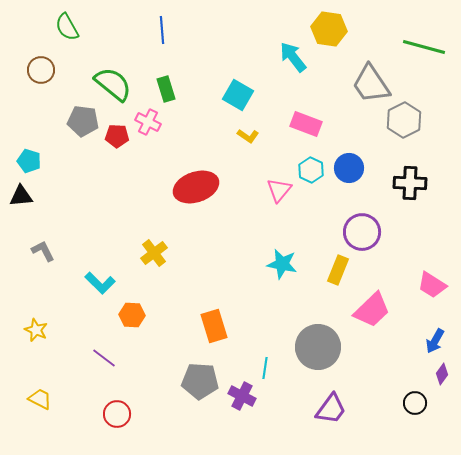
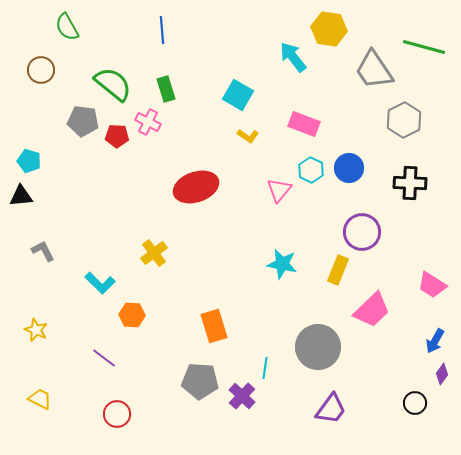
gray trapezoid at (371, 84): moved 3 px right, 14 px up
pink rectangle at (306, 124): moved 2 px left
purple cross at (242, 396): rotated 16 degrees clockwise
